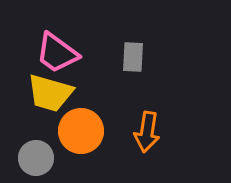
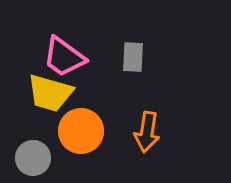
pink trapezoid: moved 7 px right, 4 px down
gray circle: moved 3 px left
